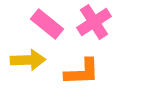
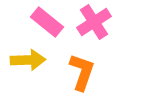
pink rectangle: moved 2 px up
orange L-shape: rotated 69 degrees counterclockwise
